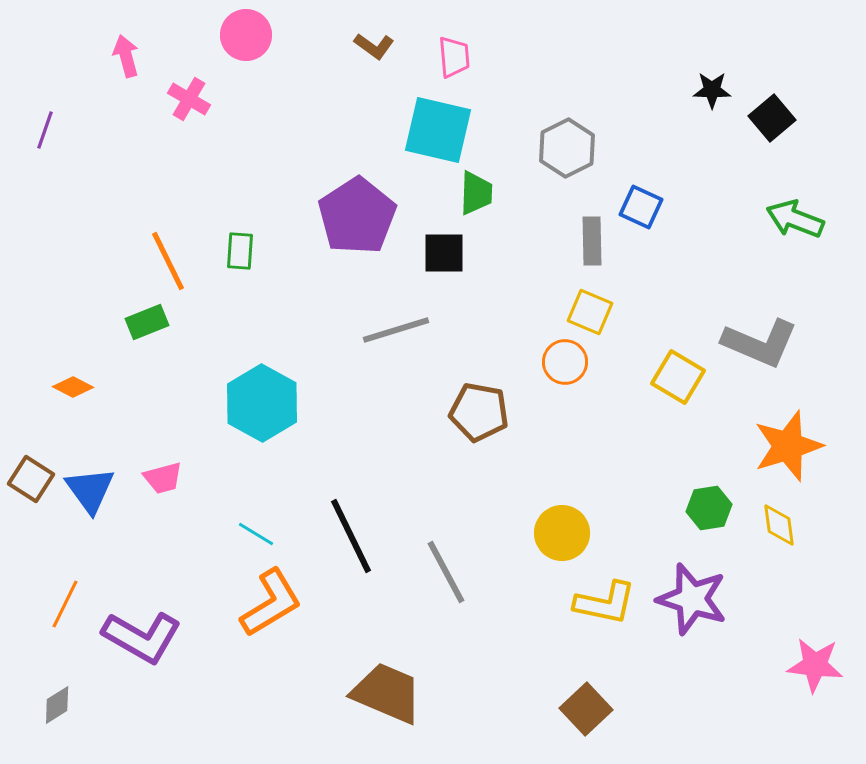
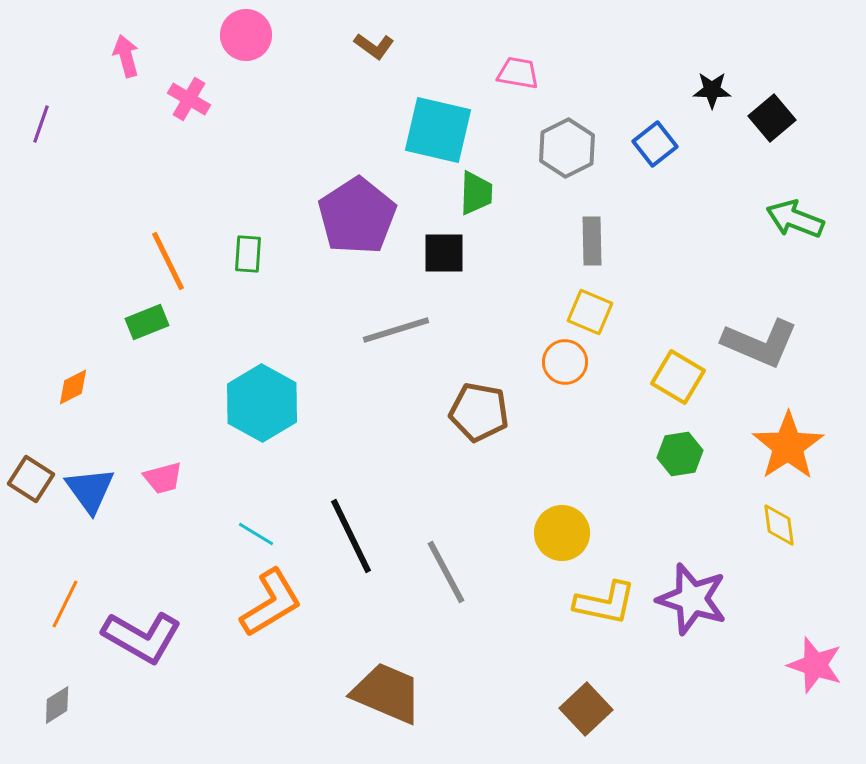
pink trapezoid at (454, 57): moved 64 px right, 16 px down; rotated 75 degrees counterclockwise
purple line at (45, 130): moved 4 px left, 6 px up
blue square at (641, 207): moved 14 px right, 63 px up; rotated 27 degrees clockwise
green rectangle at (240, 251): moved 8 px right, 3 px down
orange diamond at (73, 387): rotated 54 degrees counterclockwise
orange star at (788, 446): rotated 16 degrees counterclockwise
green hexagon at (709, 508): moved 29 px left, 54 px up
pink star at (815, 665): rotated 12 degrees clockwise
